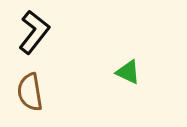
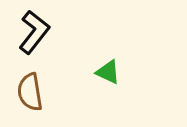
green triangle: moved 20 px left
